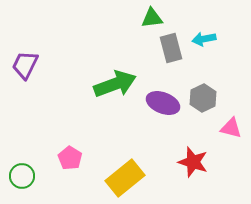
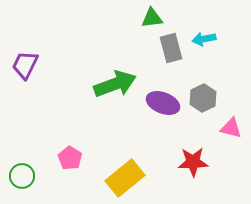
red star: rotated 20 degrees counterclockwise
